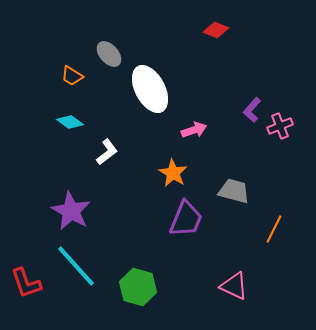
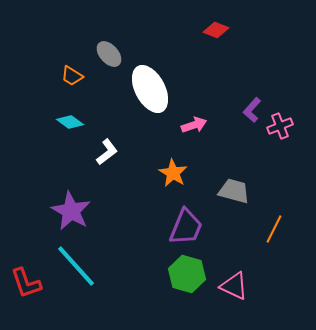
pink arrow: moved 5 px up
purple trapezoid: moved 8 px down
green hexagon: moved 49 px right, 13 px up
